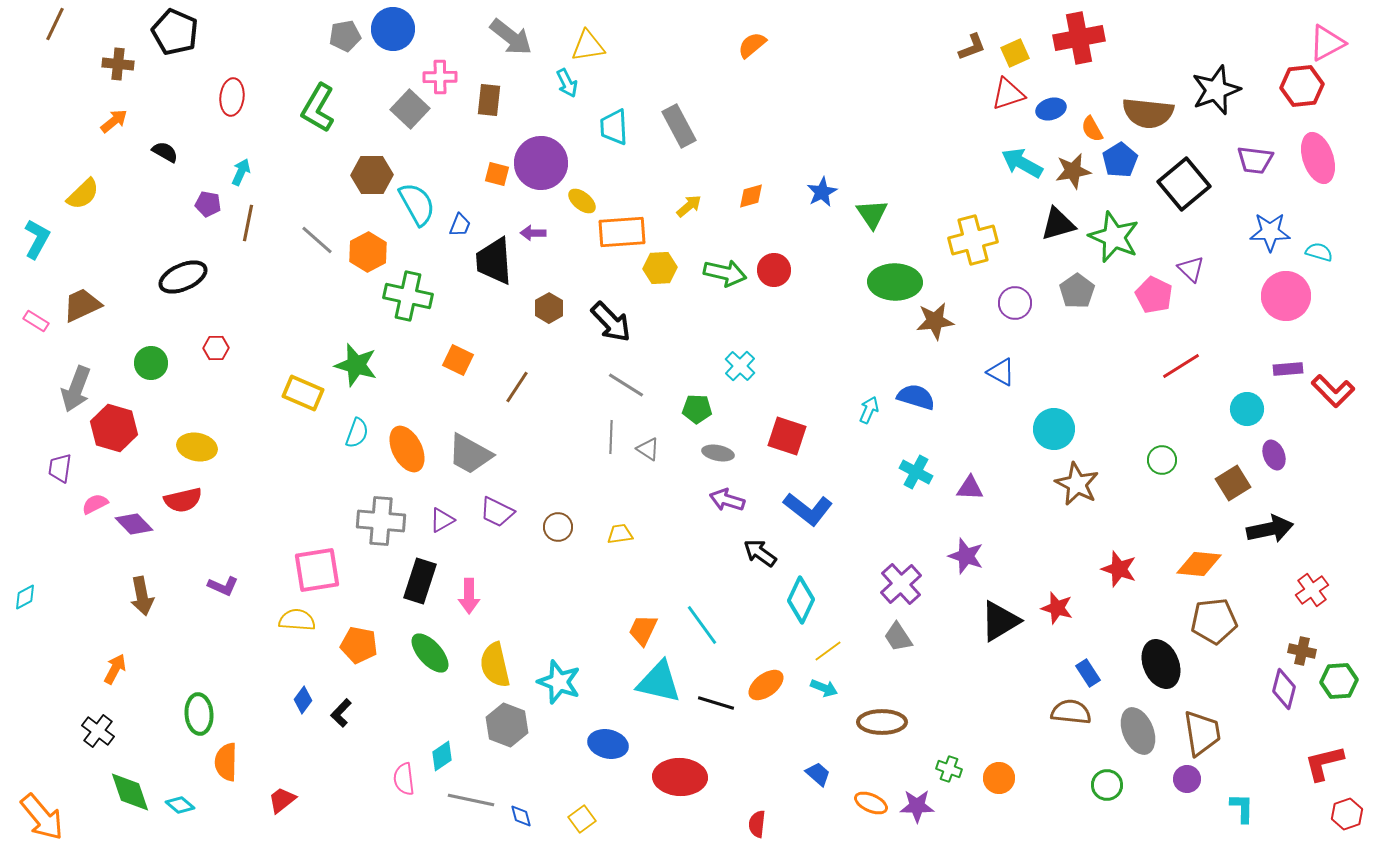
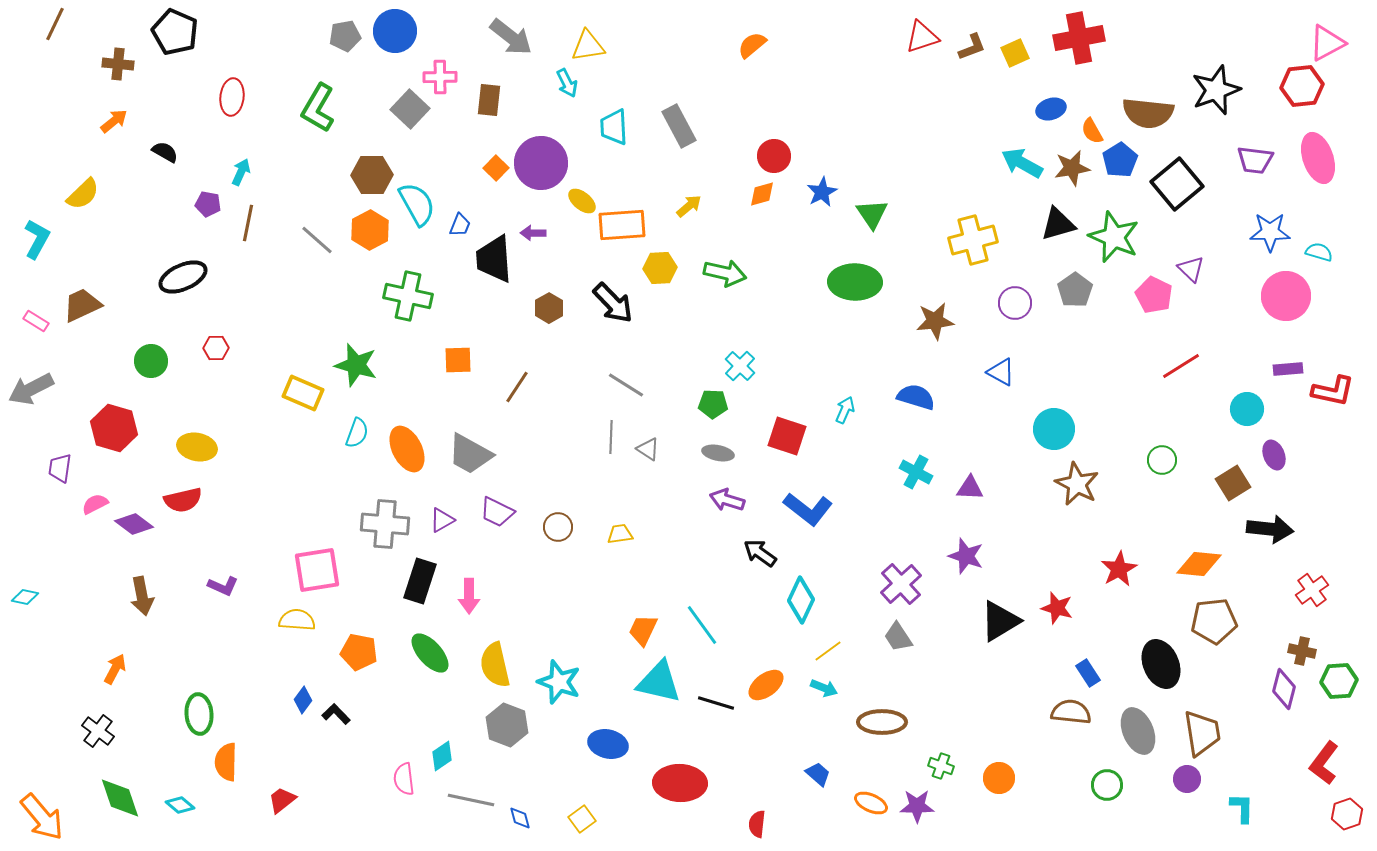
blue circle at (393, 29): moved 2 px right, 2 px down
red triangle at (1008, 94): moved 86 px left, 57 px up
orange semicircle at (1092, 129): moved 2 px down
brown star at (1073, 171): moved 1 px left, 3 px up
orange square at (497, 174): moved 1 px left, 6 px up; rotated 30 degrees clockwise
black square at (1184, 184): moved 7 px left
orange diamond at (751, 196): moved 11 px right, 2 px up
orange rectangle at (622, 232): moved 7 px up
orange hexagon at (368, 252): moved 2 px right, 22 px up
black trapezoid at (494, 261): moved 2 px up
red circle at (774, 270): moved 114 px up
green ellipse at (895, 282): moved 40 px left
gray pentagon at (1077, 291): moved 2 px left, 1 px up
black arrow at (611, 322): moved 2 px right, 19 px up
orange square at (458, 360): rotated 28 degrees counterclockwise
green circle at (151, 363): moved 2 px up
gray arrow at (76, 389): moved 45 px left; rotated 42 degrees clockwise
red L-shape at (1333, 391): rotated 33 degrees counterclockwise
green pentagon at (697, 409): moved 16 px right, 5 px up
cyan arrow at (869, 410): moved 24 px left
gray cross at (381, 521): moved 4 px right, 3 px down
purple diamond at (134, 524): rotated 9 degrees counterclockwise
black arrow at (1270, 529): rotated 18 degrees clockwise
red star at (1119, 569): rotated 24 degrees clockwise
cyan diamond at (25, 597): rotated 40 degrees clockwise
orange pentagon at (359, 645): moved 7 px down
black L-shape at (341, 713): moved 5 px left, 1 px down; rotated 92 degrees clockwise
red L-shape at (1324, 763): rotated 39 degrees counterclockwise
green cross at (949, 769): moved 8 px left, 3 px up
red ellipse at (680, 777): moved 6 px down
green diamond at (130, 792): moved 10 px left, 6 px down
blue diamond at (521, 816): moved 1 px left, 2 px down
